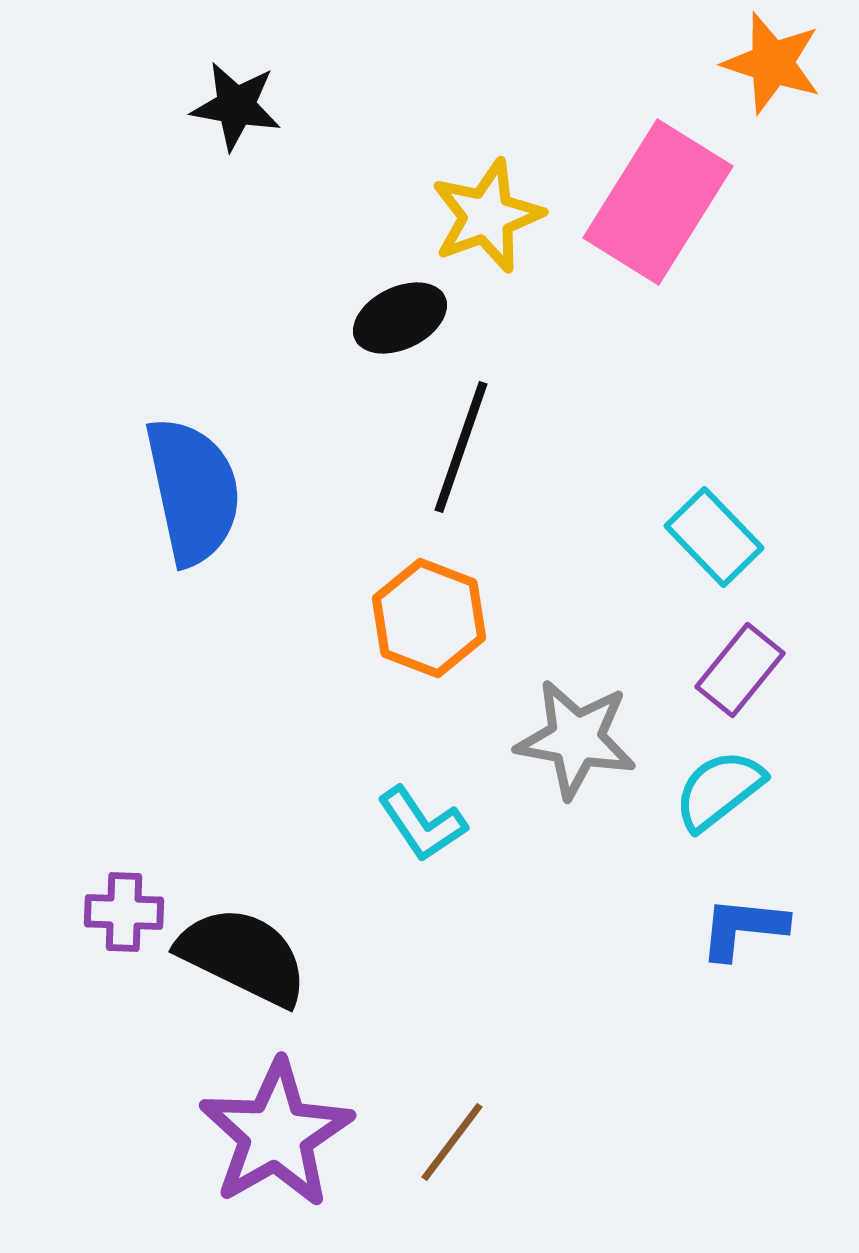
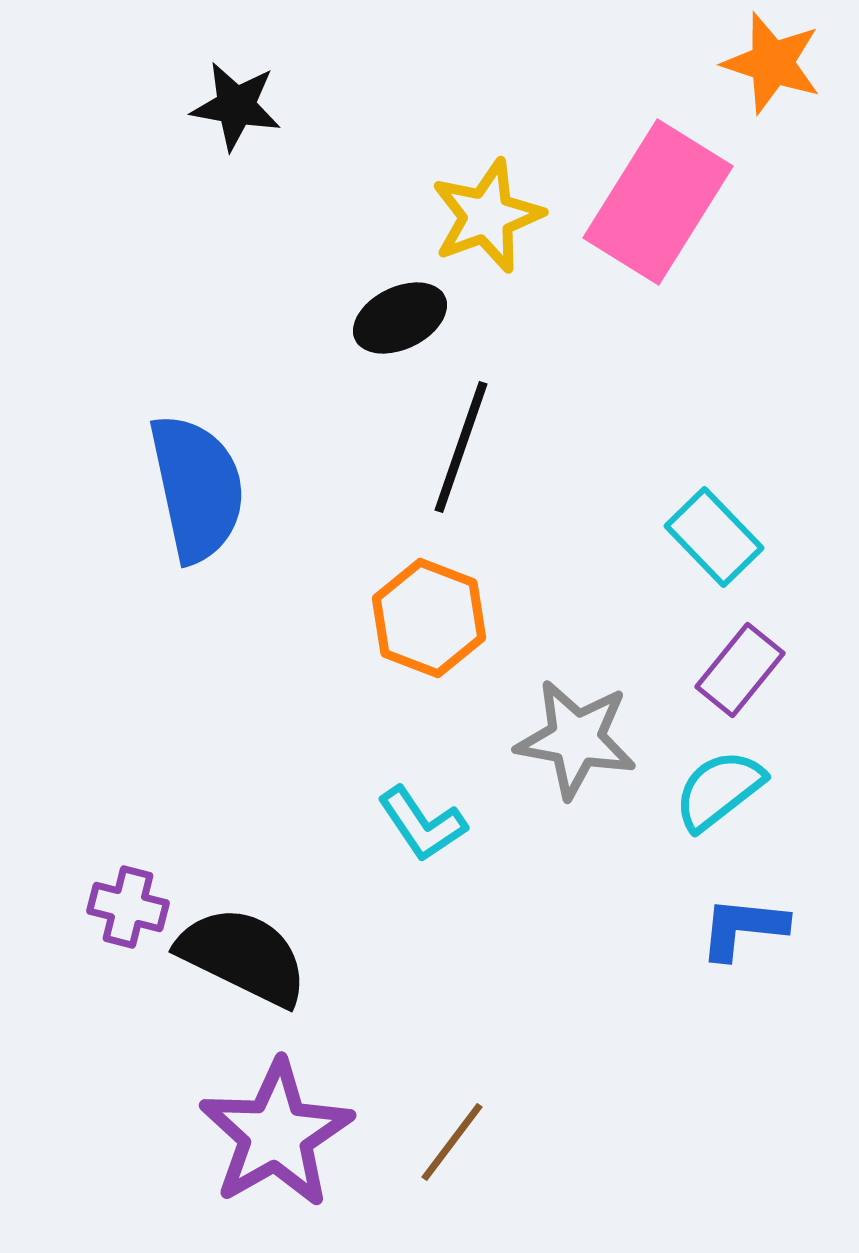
blue semicircle: moved 4 px right, 3 px up
purple cross: moved 4 px right, 5 px up; rotated 12 degrees clockwise
